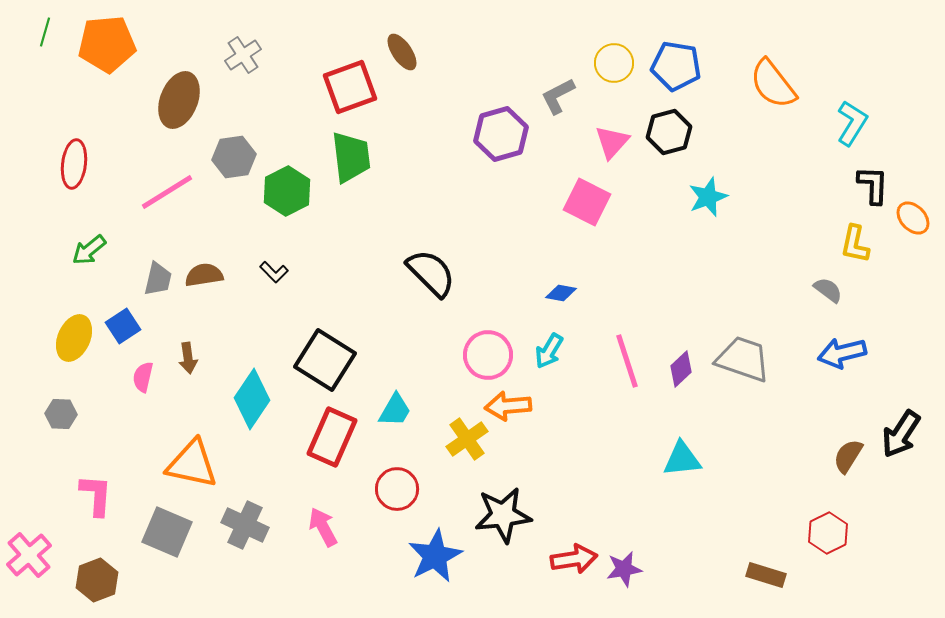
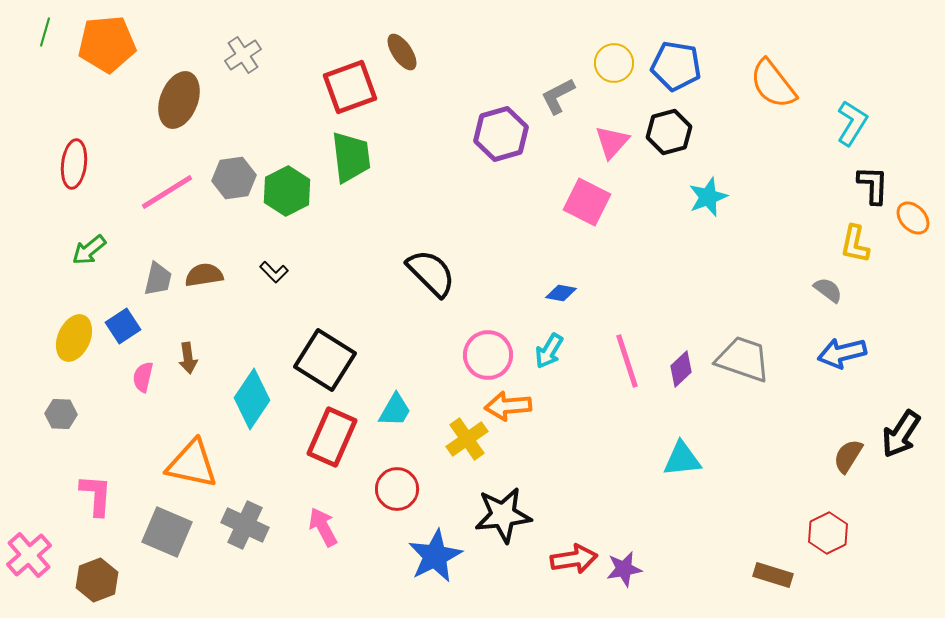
gray hexagon at (234, 157): moved 21 px down
brown rectangle at (766, 575): moved 7 px right
